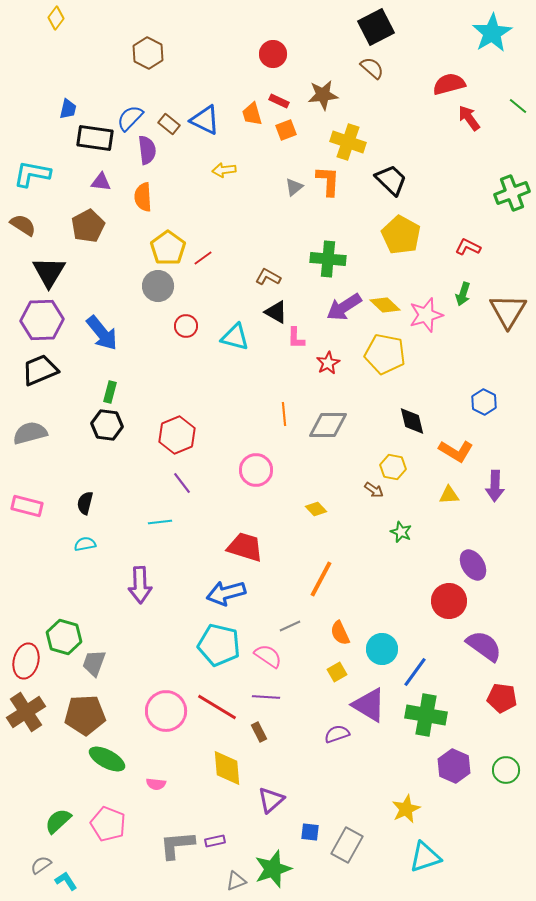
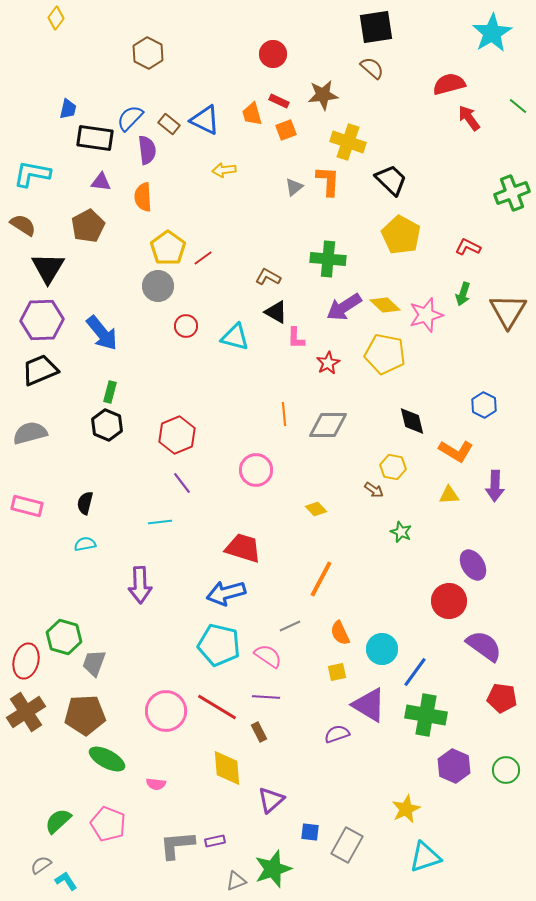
black square at (376, 27): rotated 18 degrees clockwise
black triangle at (49, 272): moved 1 px left, 4 px up
blue hexagon at (484, 402): moved 3 px down
black hexagon at (107, 425): rotated 16 degrees clockwise
red trapezoid at (245, 547): moved 2 px left, 1 px down
yellow square at (337, 672): rotated 18 degrees clockwise
